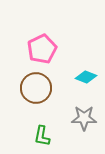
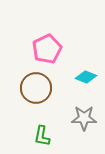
pink pentagon: moved 5 px right
